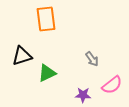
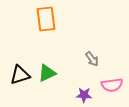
black triangle: moved 2 px left, 19 px down
pink semicircle: rotated 30 degrees clockwise
purple star: moved 1 px right
